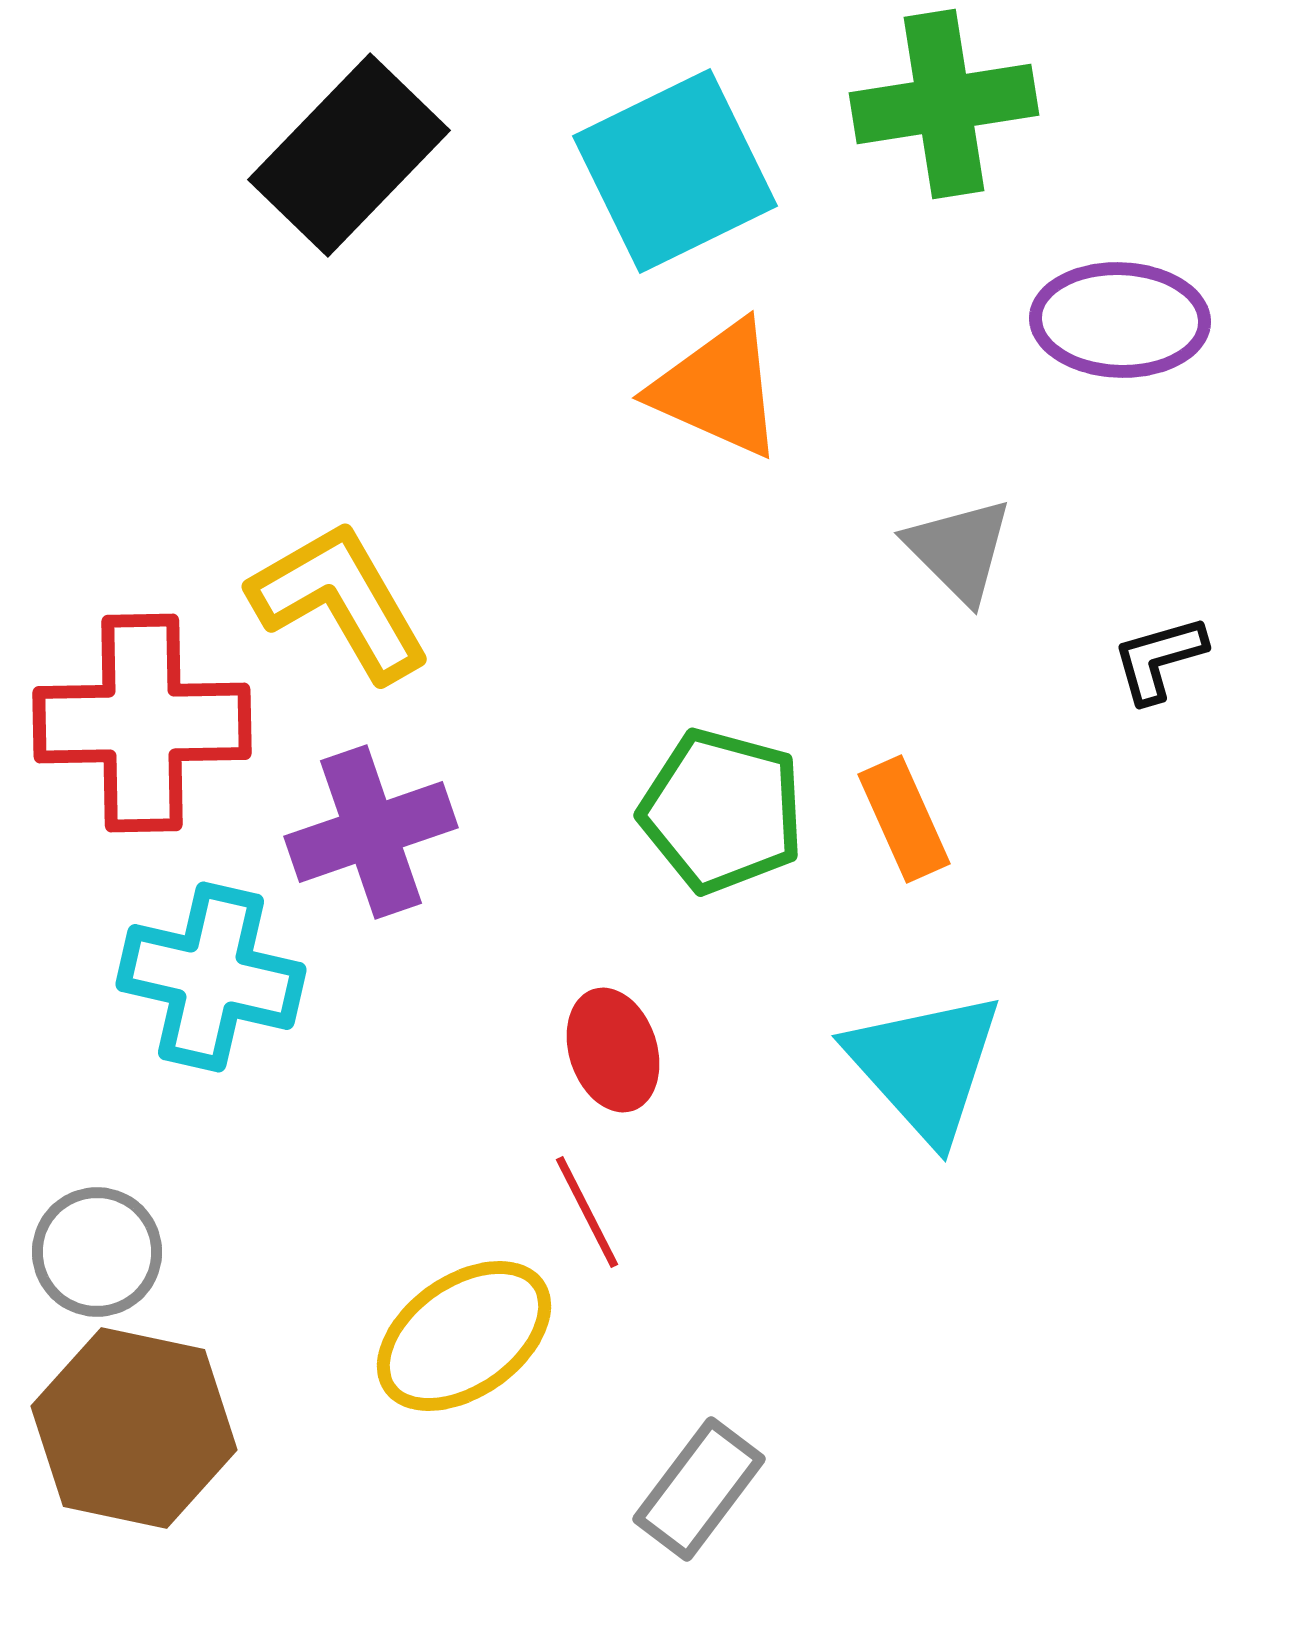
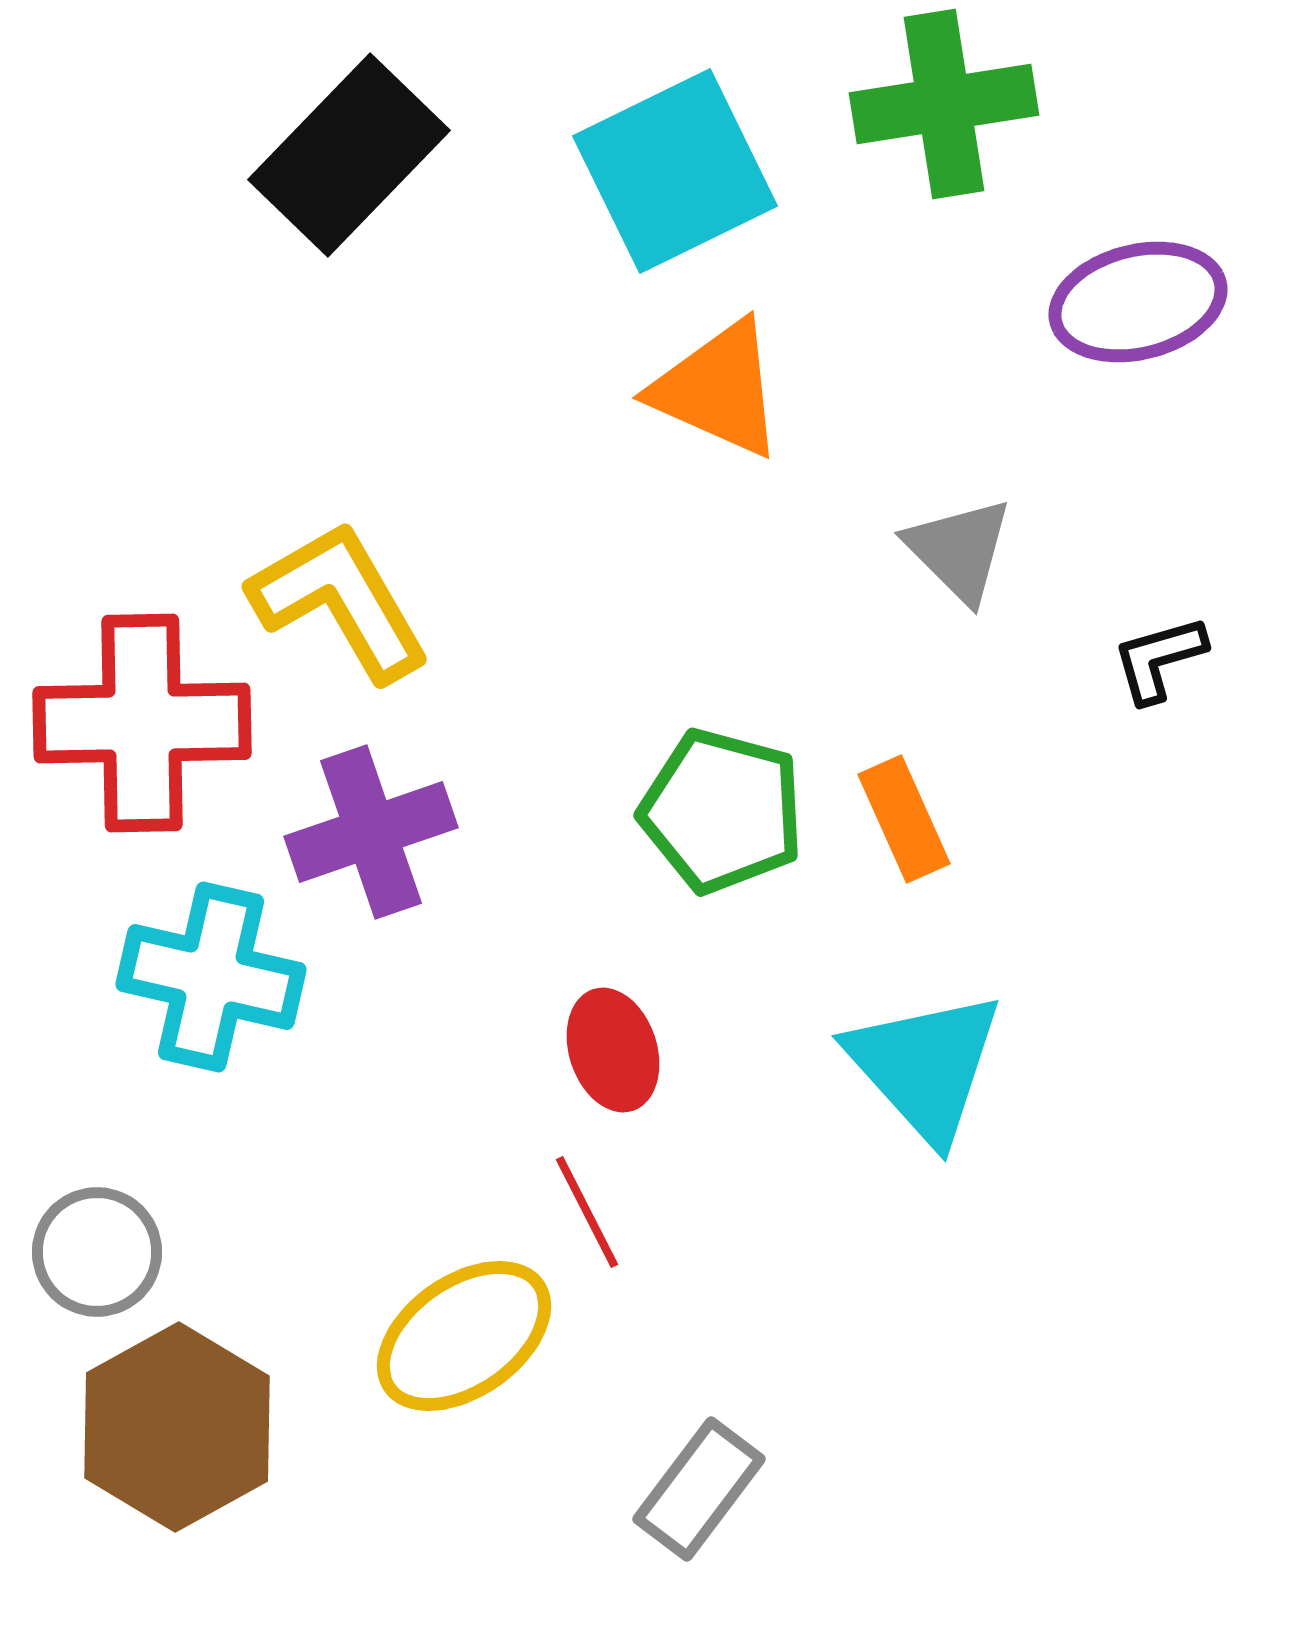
purple ellipse: moved 18 px right, 18 px up; rotated 16 degrees counterclockwise
brown hexagon: moved 43 px right, 1 px up; rotated 19 degrees clockwise
